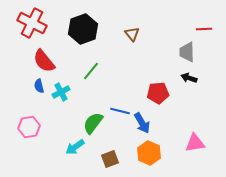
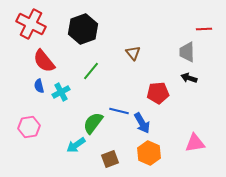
red cross: moved 1 px left, 1 px down
brown triangle: moved 1 px right, 19 px down
blue line: moved 1 px left
cyan arrow: moved 1 px right, 2 px up
